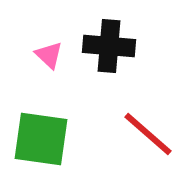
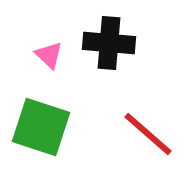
black cross: moved 3 px up
green square: moved 12 px up; rotated 10 degrees clockwise
